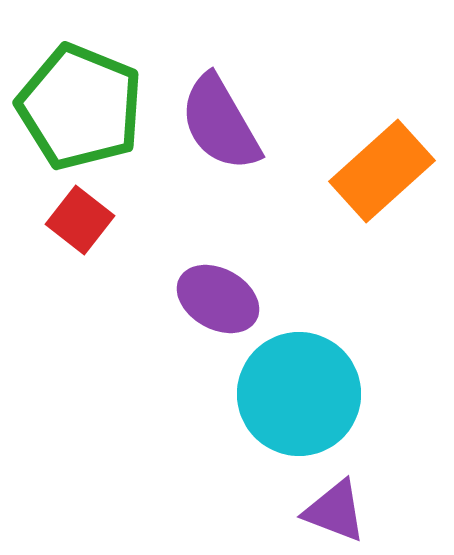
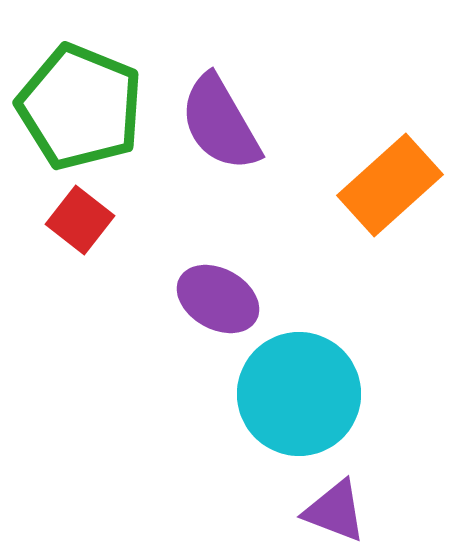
orange rectangle: moved 8 px right, 14 px down
